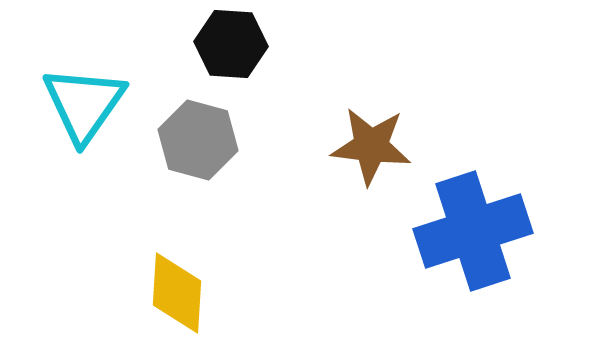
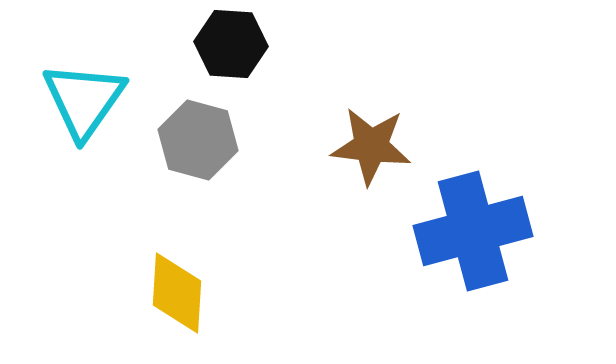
cyan triangle: moved 4 px up
blue cross: rotated 3 degrees clockwise
